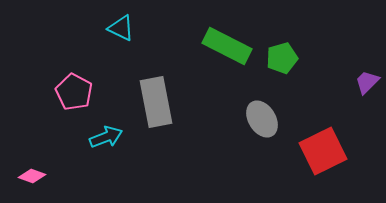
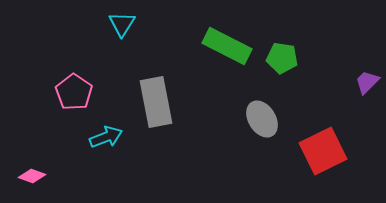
cyan triangle: moved 1 px right, 4 px up; rotated 36 degrees clockwise
green pentagon: rotated 24 degrees clockwise
pink pentagon: rotated 6 degrees clockwise
